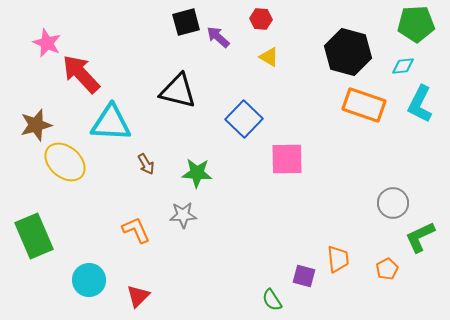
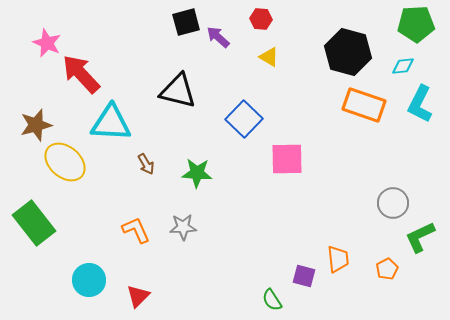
gray star: moved 12 px down
green rectangle: moved 13 px up; rotated 15 degrees counterclockwise
